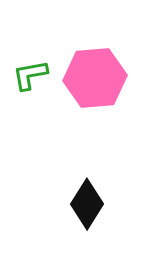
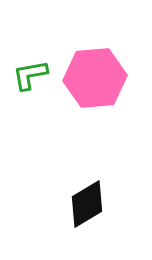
black diamond: rotated 27 degrees clockwise
